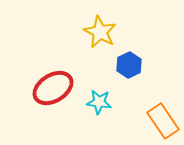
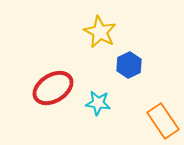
cyan star: moved 1 px left, 1 px down
